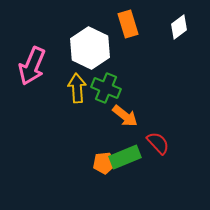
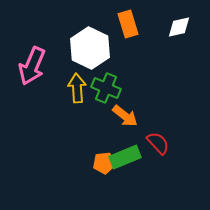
white diamond: rotated 25 degrees clockwise
